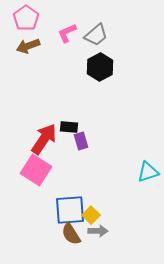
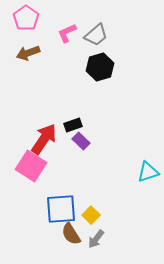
brown arrow: moved 7 px down
black hexagon: rotated 12 degrees clockwise
black rectangle: moved 4 px right, 2 px up; rotated 24 degrees counterclockwise
purple rectangle: rotated 30 degrees counterclockwise
pink square: moved 5 px left, 4 px up
blue square: moved 9 px left, 1 px up
gray arrow: moved 2 px left, 8 px down; rotated 126 degrees clockwise
